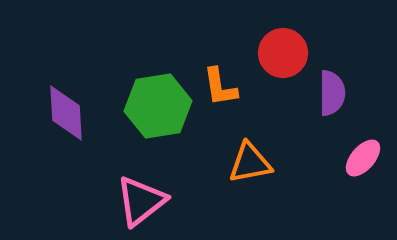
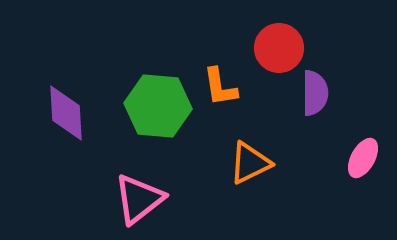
red circle: moved 4 px left, 5 px up
purple semicircle: moved 17 px left
green hexagon: rotated 14 degrees clockwise
pink ellipse: rotated 12 degrees counterclockwise
orange triangle: rotated 15 degrees counterclockwise
pink triangle: moved 2 px left, 2 px up
